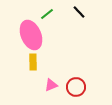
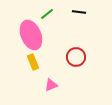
black line: rotated 40 degrees counterclockwise
yellow rectangle: rotated 21 degrees counterclockwise
red circle: moved 30 px up
